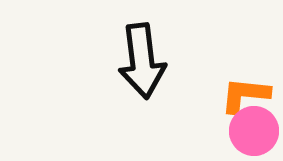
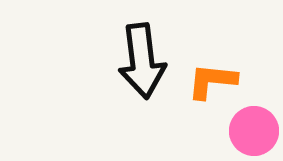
orange L-shape: moved 33 px left, 14 px up
